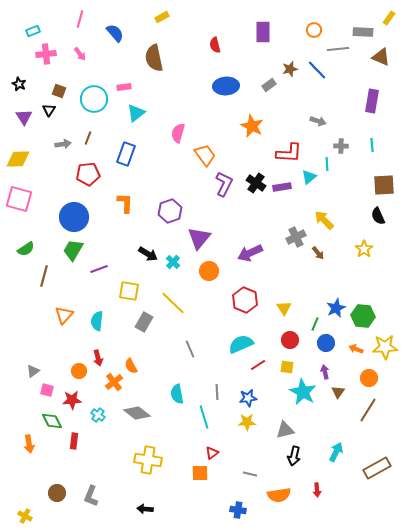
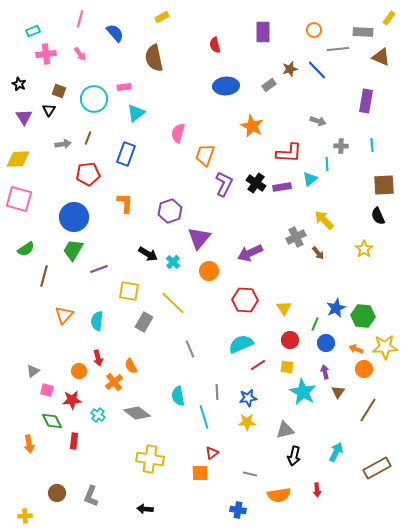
purple rectangle at (372, 101): moved 6 px left
orange trapezoid at (205, 155): rotated 125 degrees counterclockwise
cyan triangle at (309, 177): moved 1 px right, 2 px down
red hexagon at (245, 300): rotated 20 degrees counterclockwise
orange circle at (369, 378): moved 5 px left, 9 px up
cyan semicircle at (177, 394): moved 1 px right, 2 px down
yellow cross at (148, 460): moved 2 px right, 1 px up
yellow cross at (25, 516): rotated 32 degrees counterclockwise
